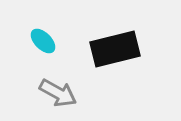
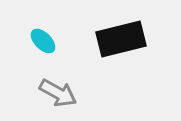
black rectangle: moved 6 px right, 10 px up
